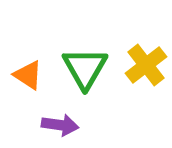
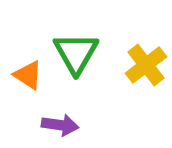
green triangle: moved 9 px left, 15 px up
